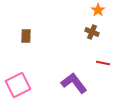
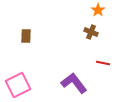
brown cross: moved 1 px left
